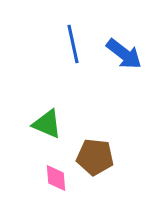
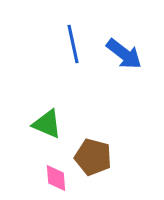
brown pentagon: moved 2 px left; rotated 9 degrees clockwise
